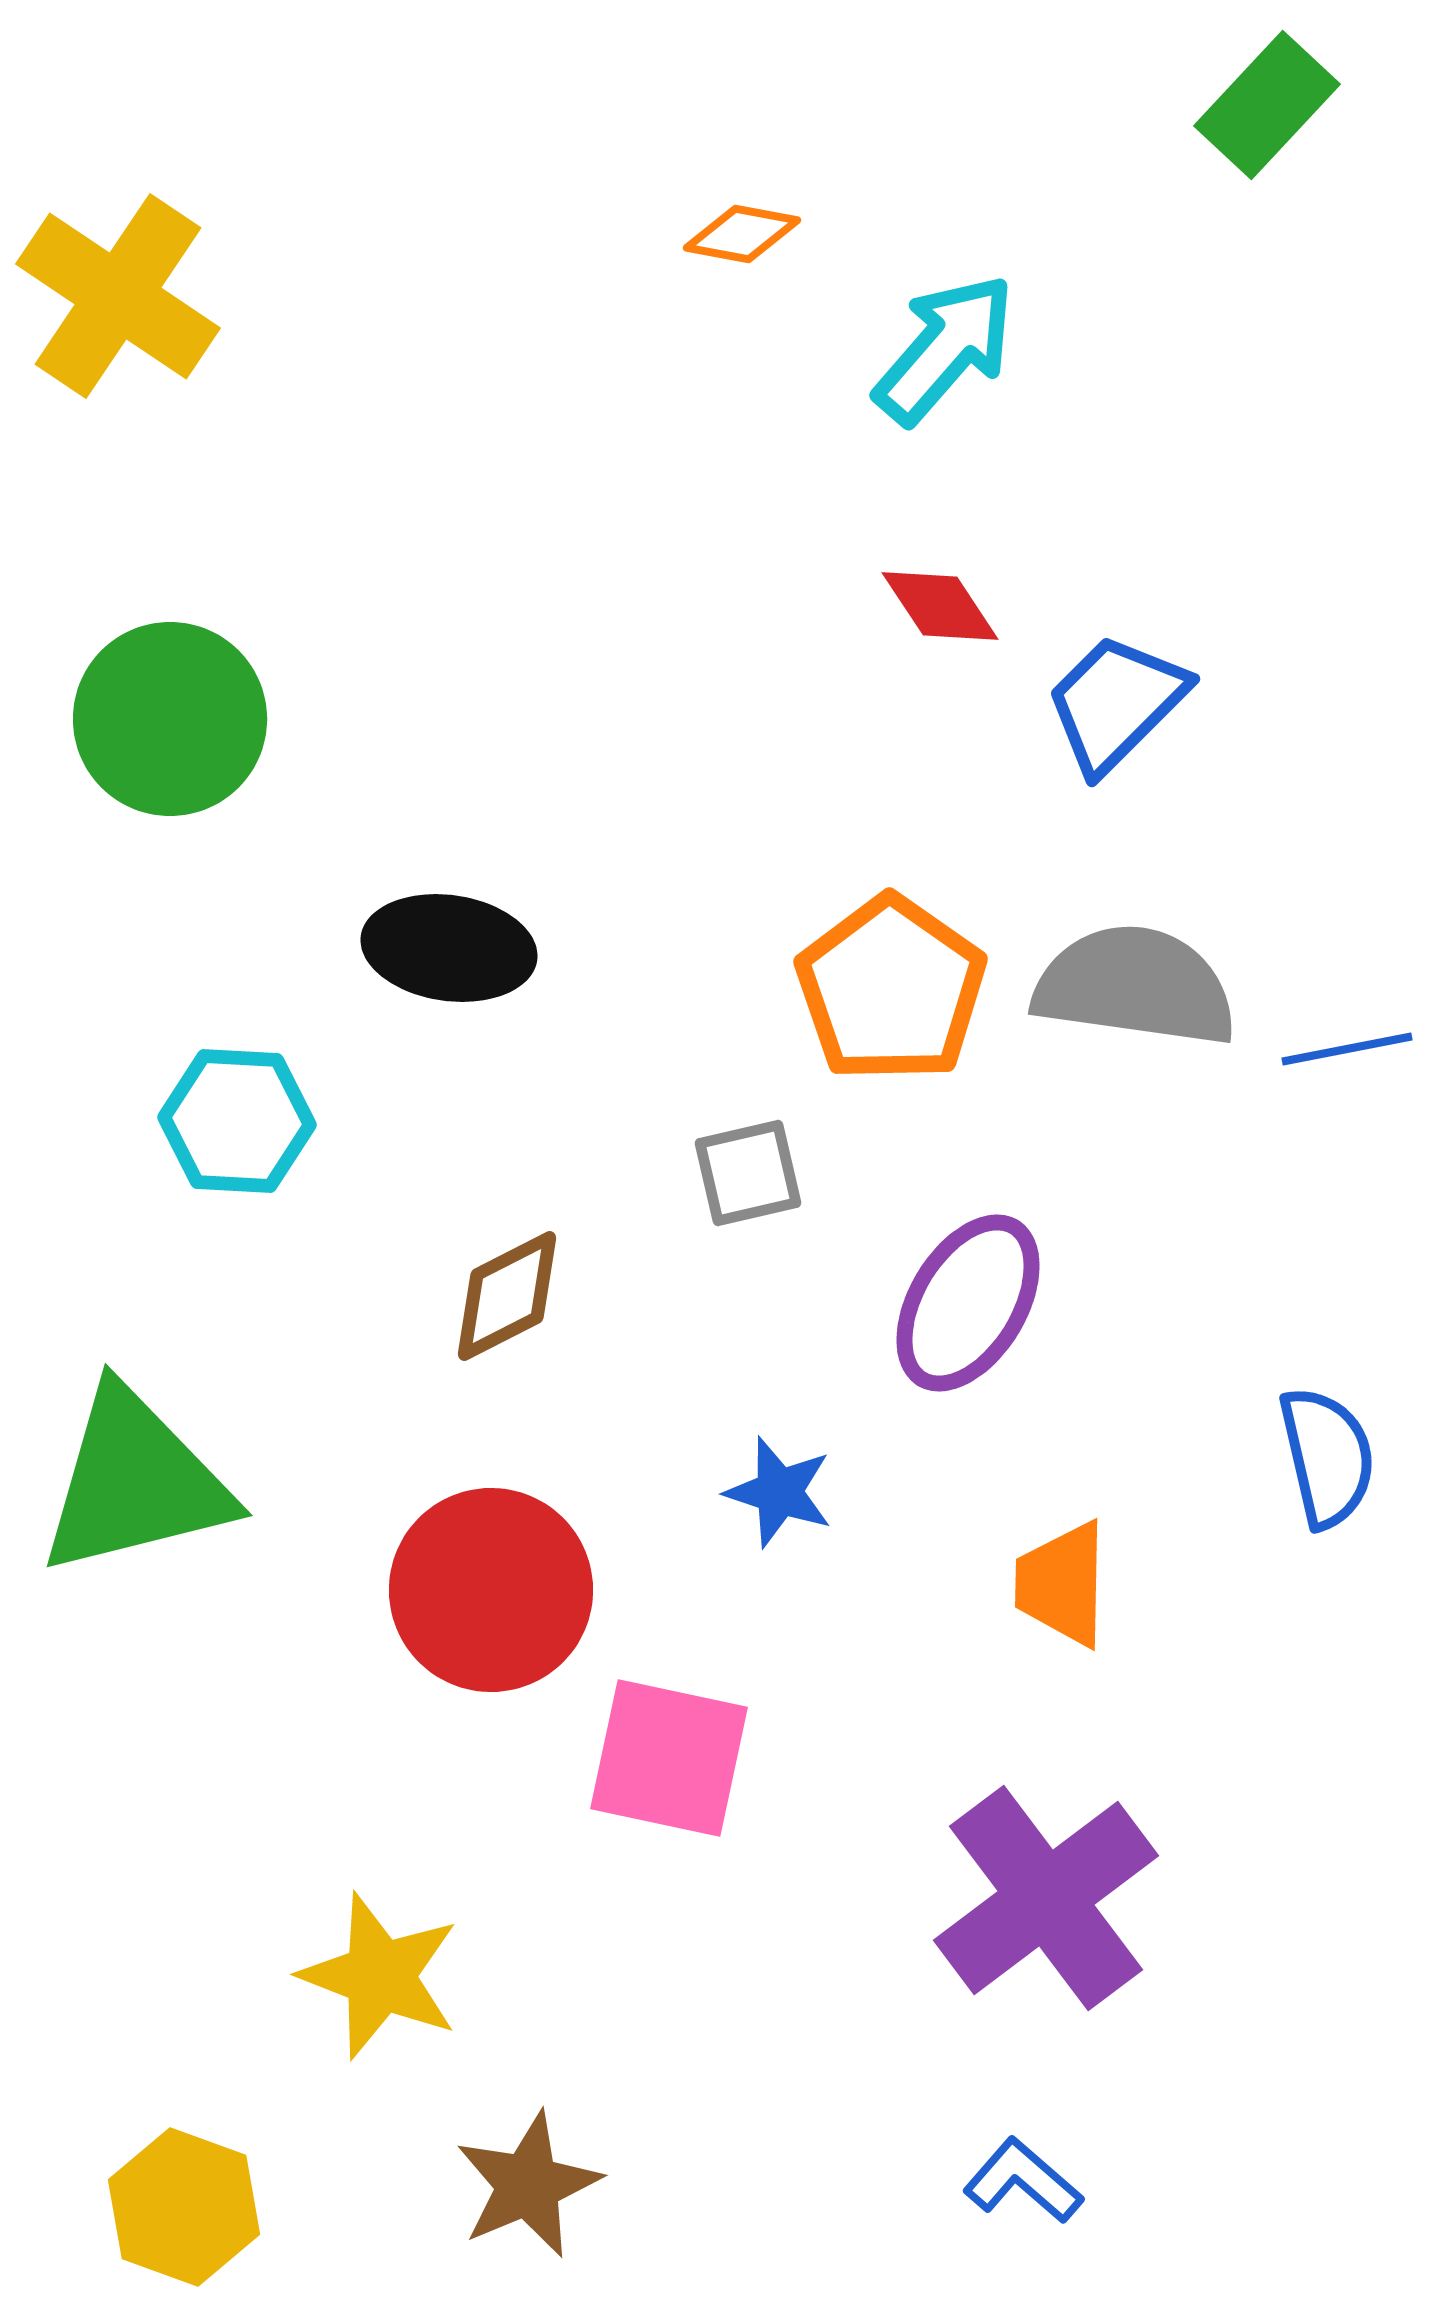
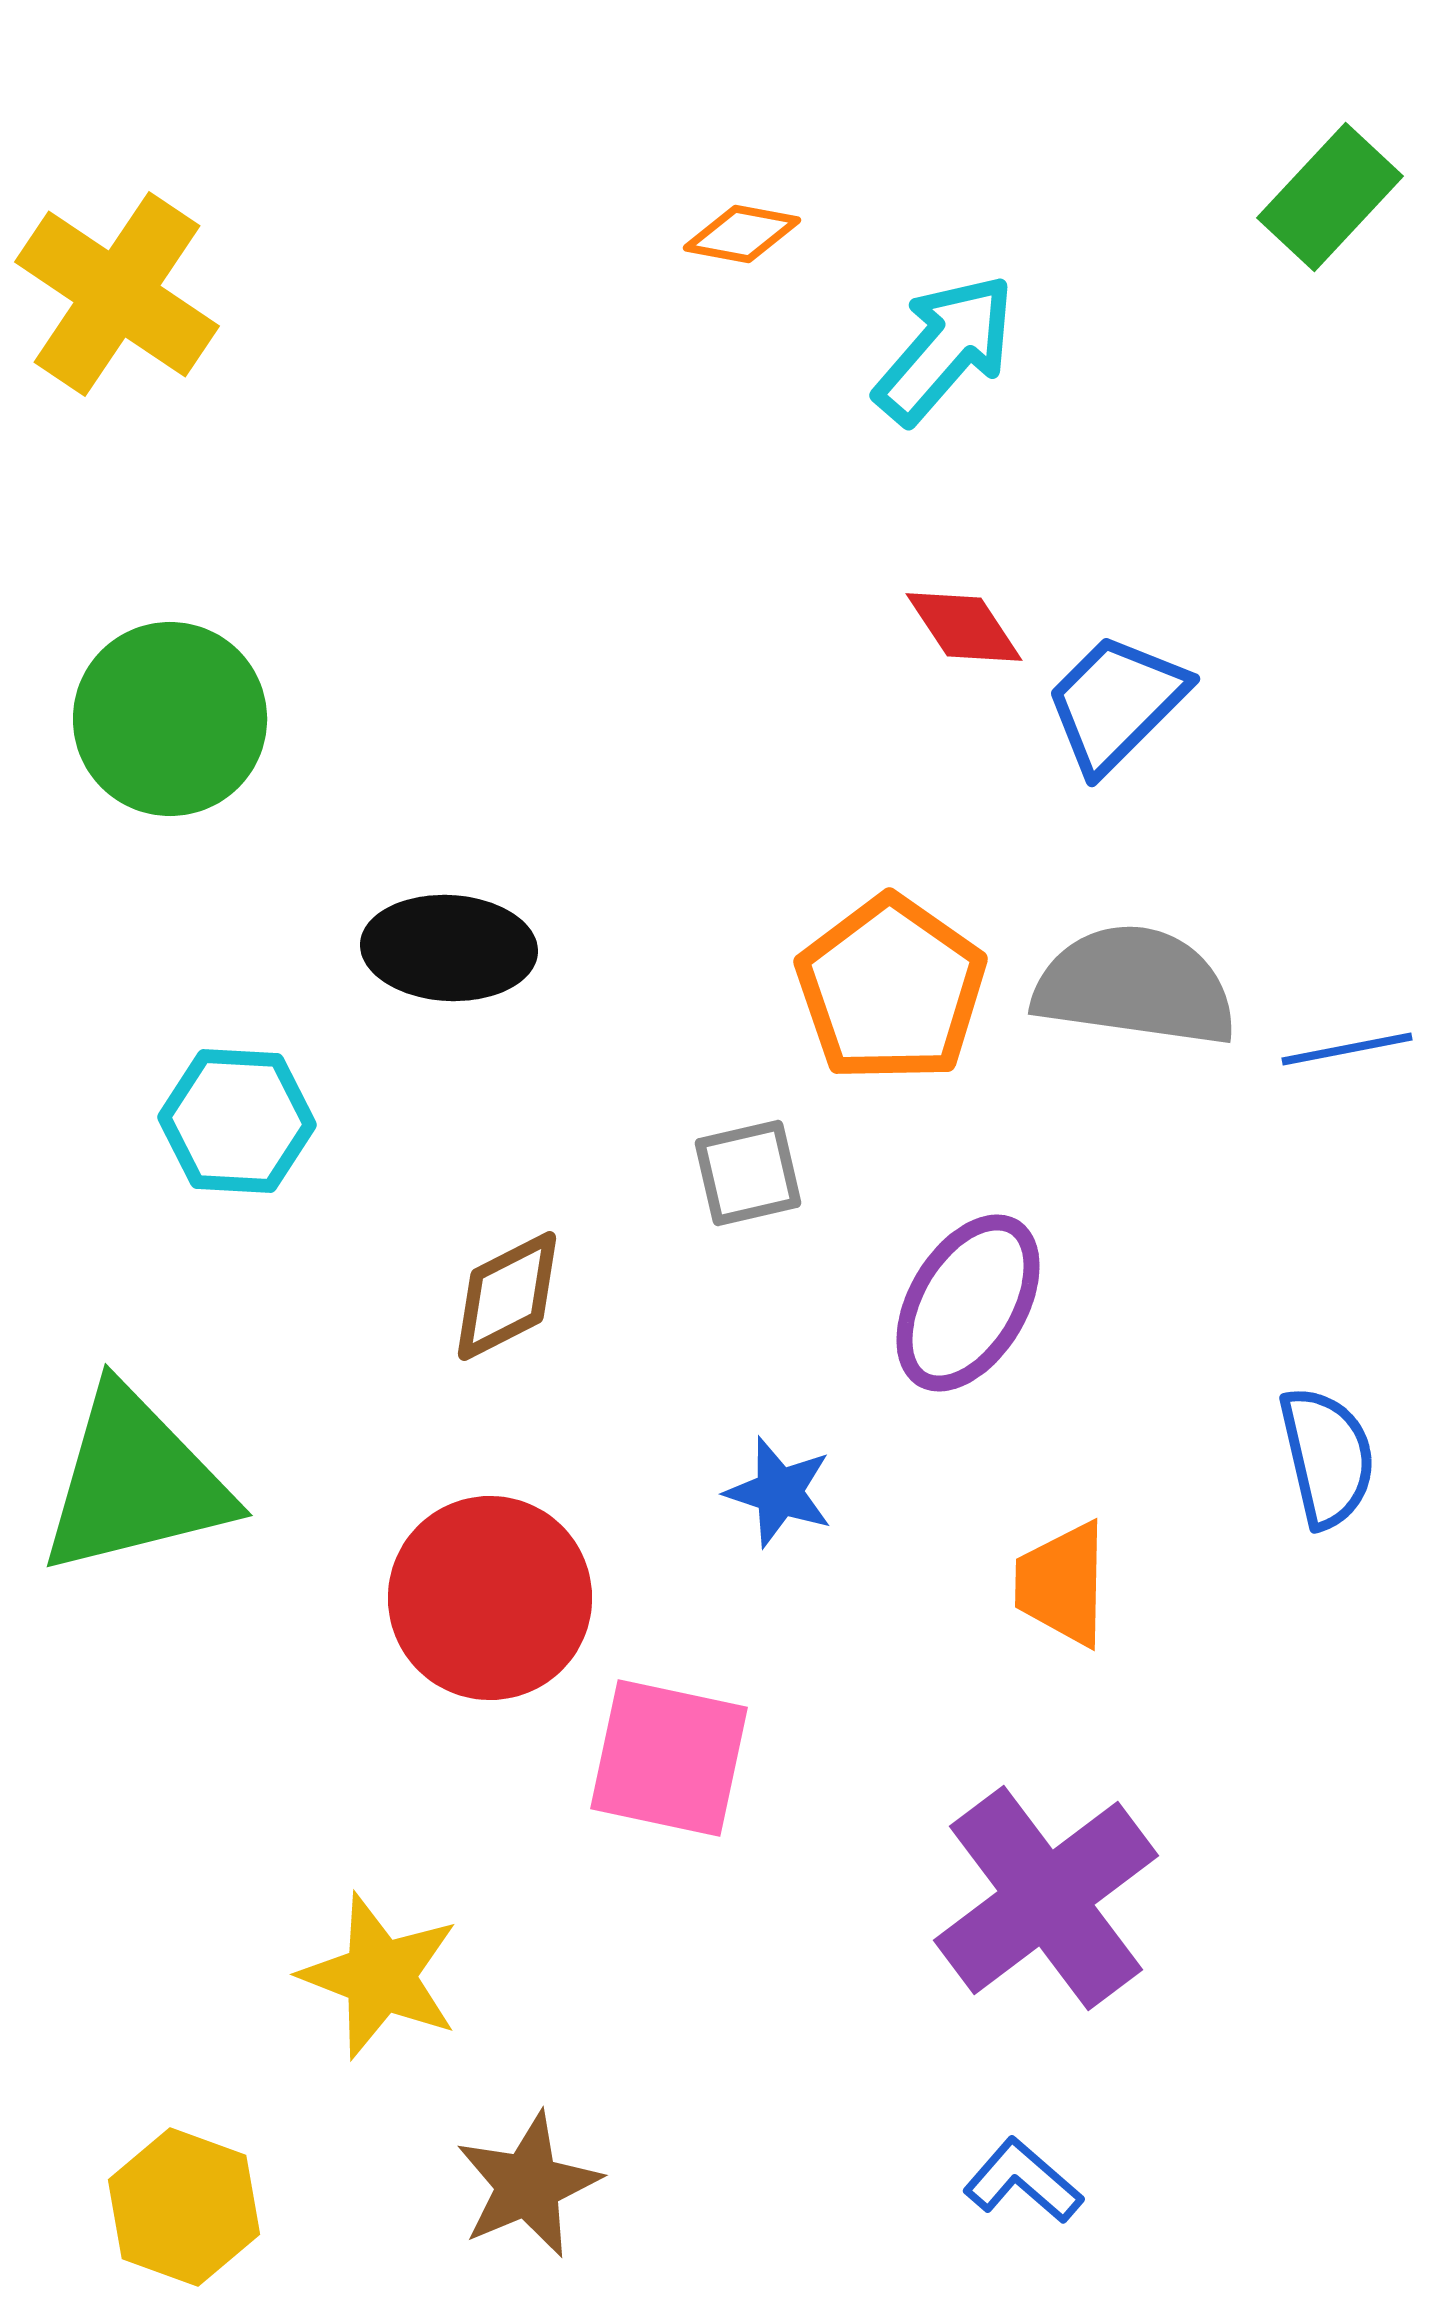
green rectangle: moved 63 px right, 92 px down
yellow cross: moved 1 px left, 2 px up
red diamond: moved 24 px right, 21 px down
black ellipse: rotated 5 degrees counterclockwise
red circle: moved 1 px left, 8 px down
